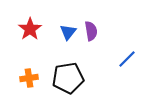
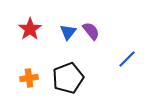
purple semicircle: rotated 30 degrees counterclockwise
black pentagon: rotated 12 degrees counterclockwise
